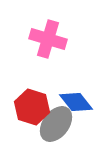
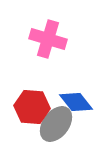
red hexagon: rotated 12 degrees counterclockwise
